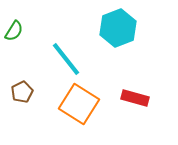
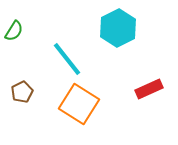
cyan hexagon: rotated 6 degrees counterclockwise
cyan line: moved 1 px right
red rectangle: moved 14 px right, 9 px up; rotated 40 degrees counterclockwise
